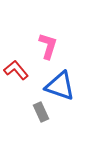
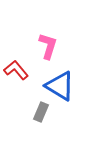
blue triangle: rotated 12 degrees clockwise
gray rectangle: rotated 48 degrees clockwise
